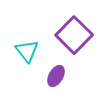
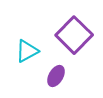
cyan triangle: rotated 40 degrees clockwise
